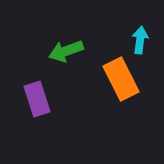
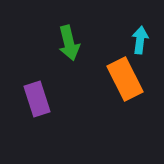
green arrow: moved 3 px right, 8 px up; rotated 84 degrees counterclockwise
orange rectangle: moved 4 px right
